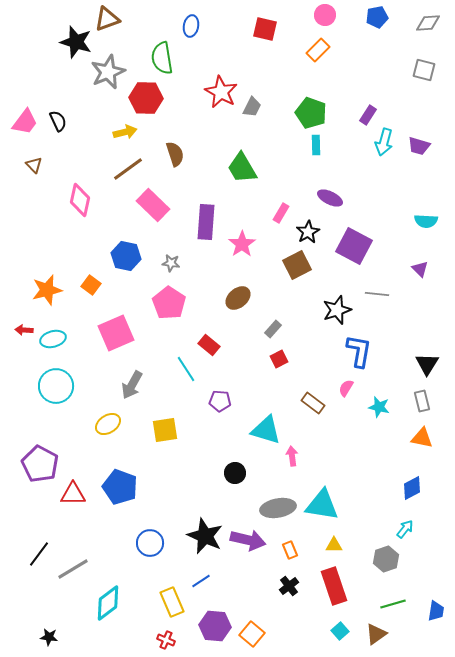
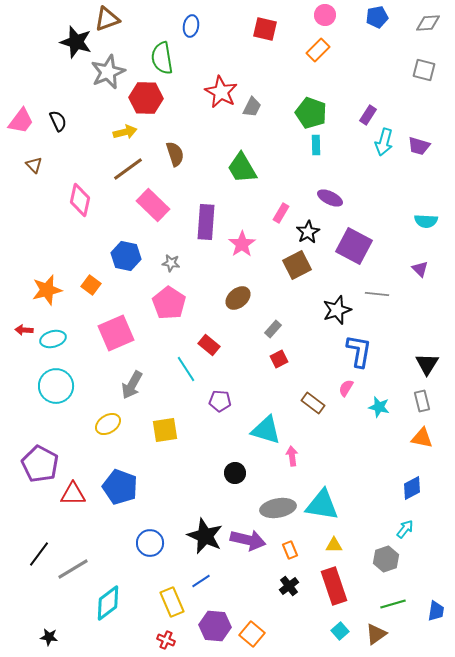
pink trapezoid at (25, 122): moved 4 px left, 1 px up
